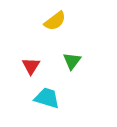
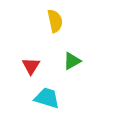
yellow semicircle: rotated 65 degrees counterclockwise
green triangle: rotated 24 degrees clockwise
